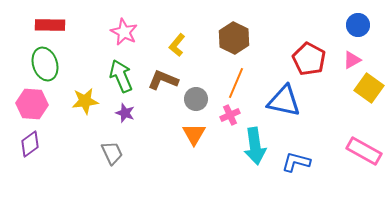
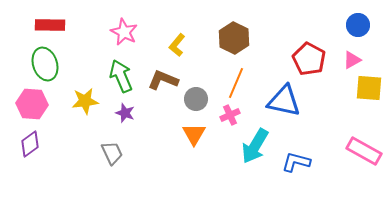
yellow square: rotated 32 degrees counterclockwise
cyan arrow: rotated 39 degrees clockwise
